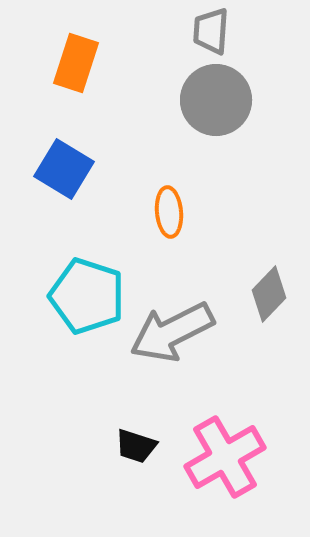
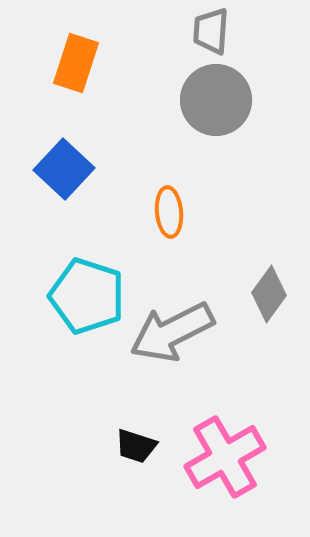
blue square: rotated 12 degrees clockwise
gray diamond: rotated 8 degrees counterclockwise
